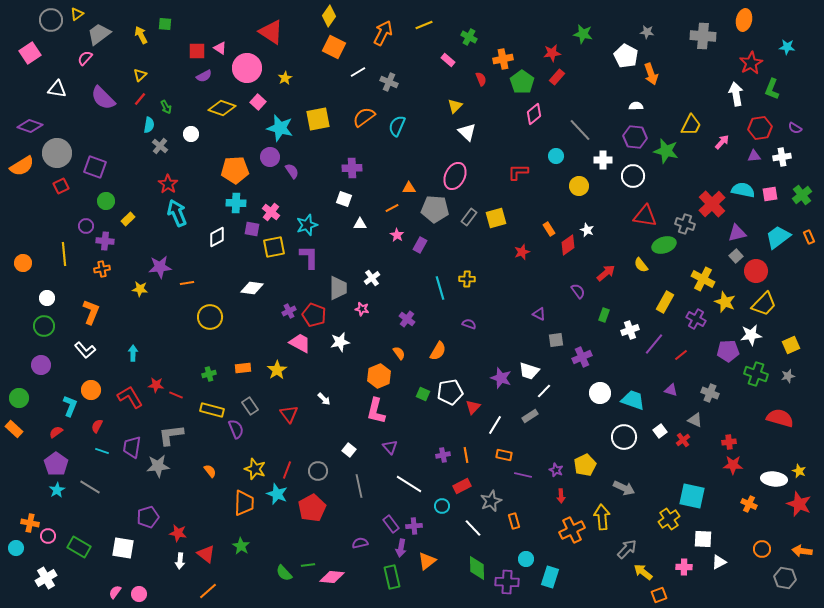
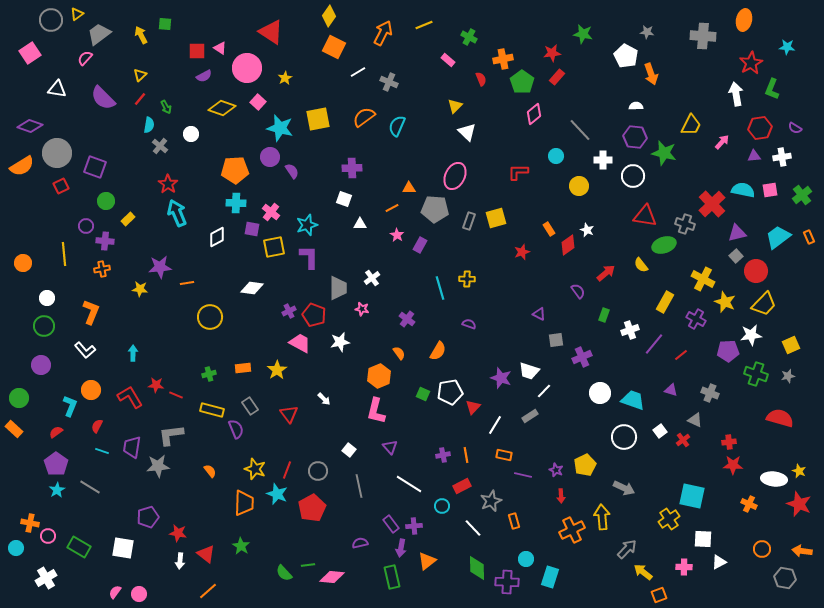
green star at (666, 151): moved 2 px left, 2 px down
pink square at (770, 194): moved 4 px up
gray rectangle at (469, 217): moved 4 px down; rotated 18 degrees counterclockwise
